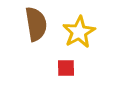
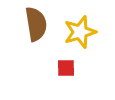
yellow star: moved 1 px right; rotated 12 degrees clockwise
